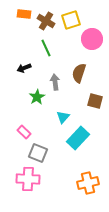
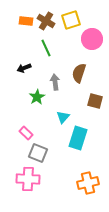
orange rectangle: moved 2 px right, 7 px down
pink rectangle: moved 2 px right, 1 px down
cyan rectangle: rotated 25 degrees counterclockwise
